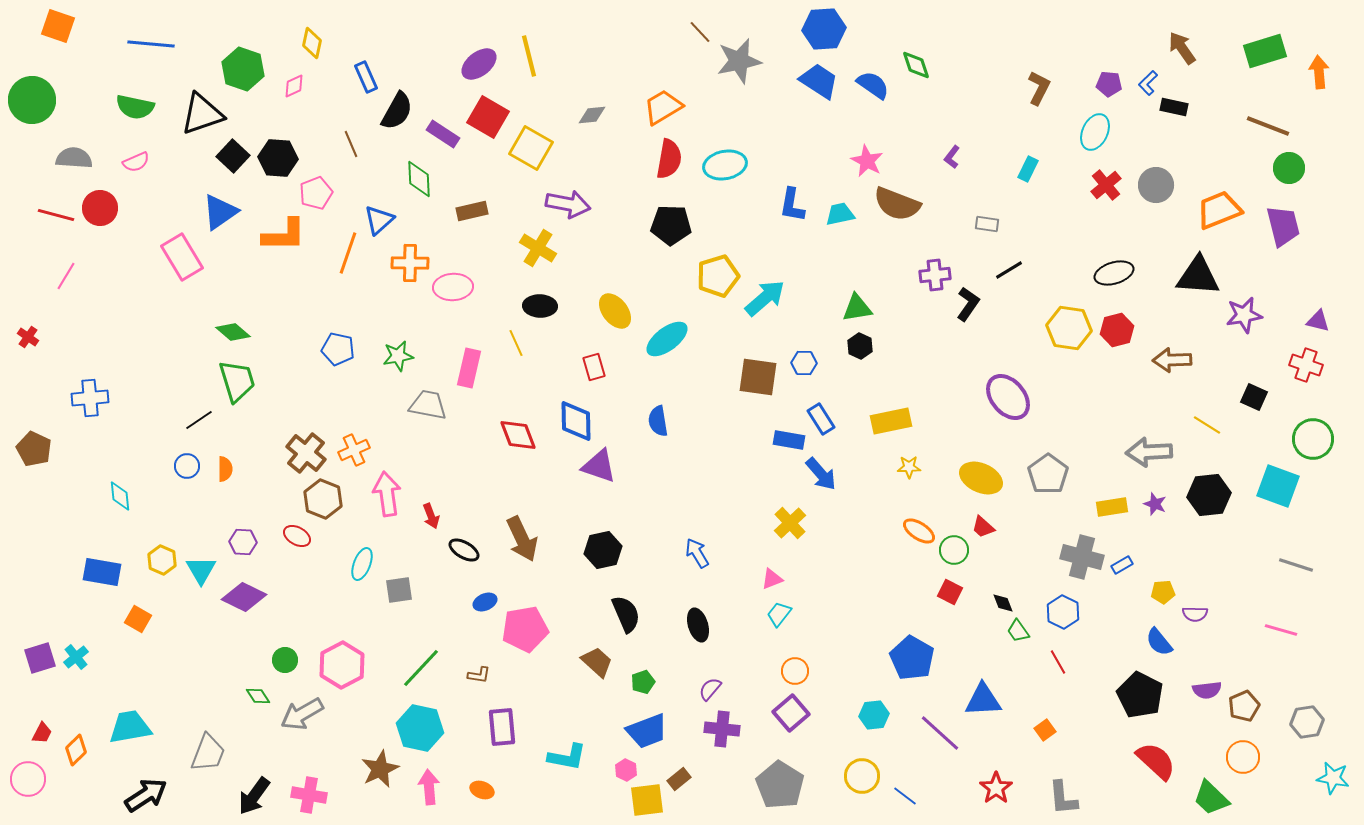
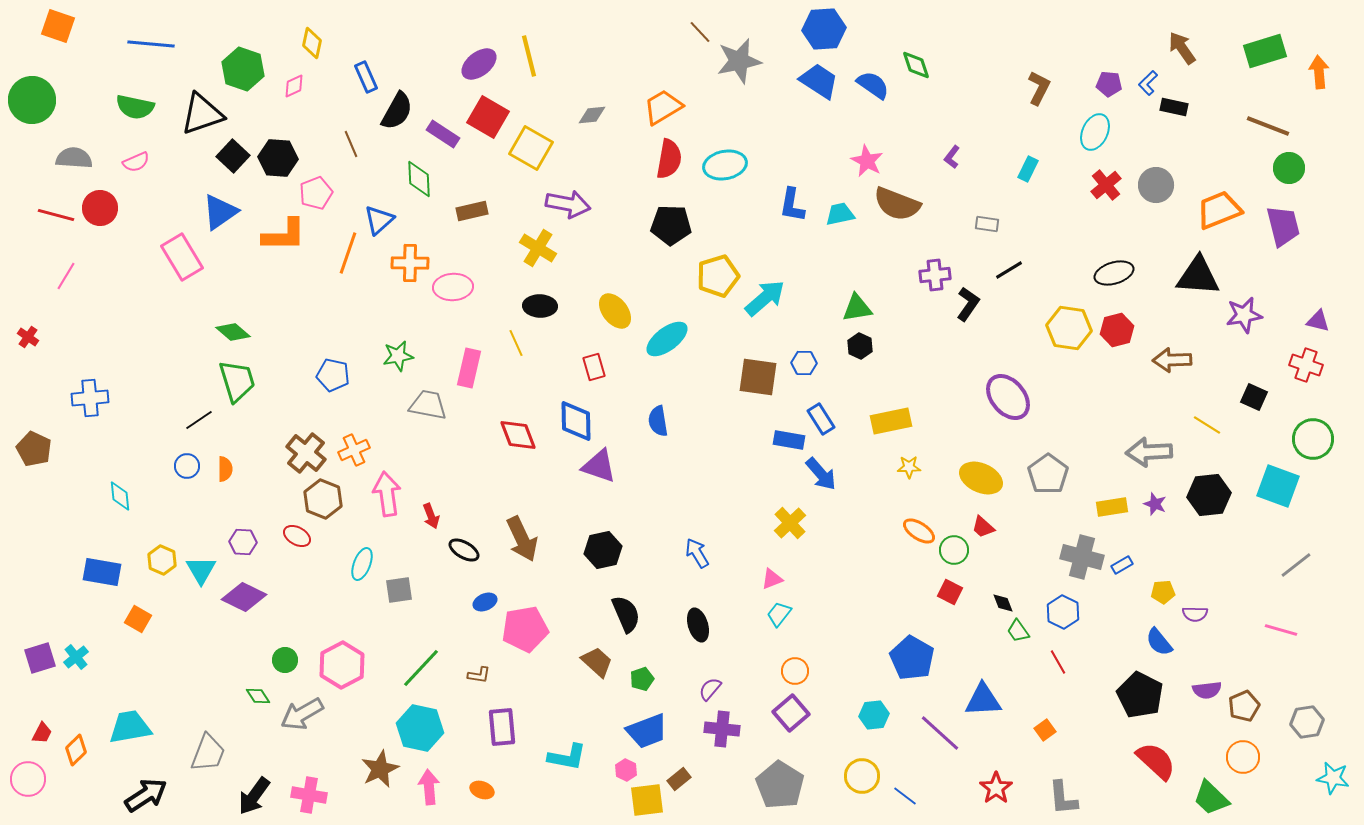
blue pentagon at (338, 349): moved 5 px left, 26 px down
gray line at (1296, 565): rotated 56 degrees counterclockwise
green pentagon at (643, 682): moved 1 px left, 3 px up
